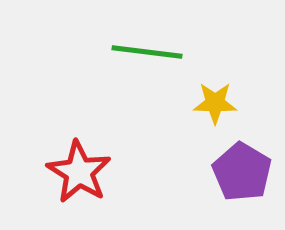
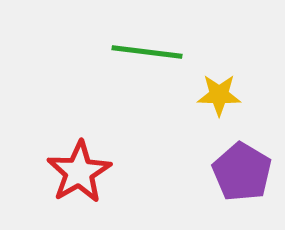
yellow star: moved 4 px right, 8 px up
red star: rotated 10 degrees clockwise
